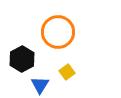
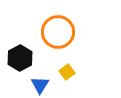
black hexagon: moved 2 px left, 1 px up
